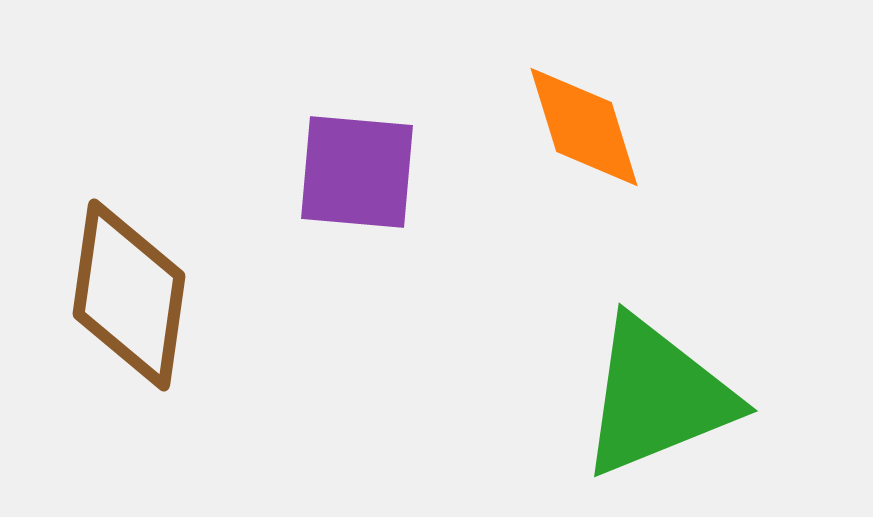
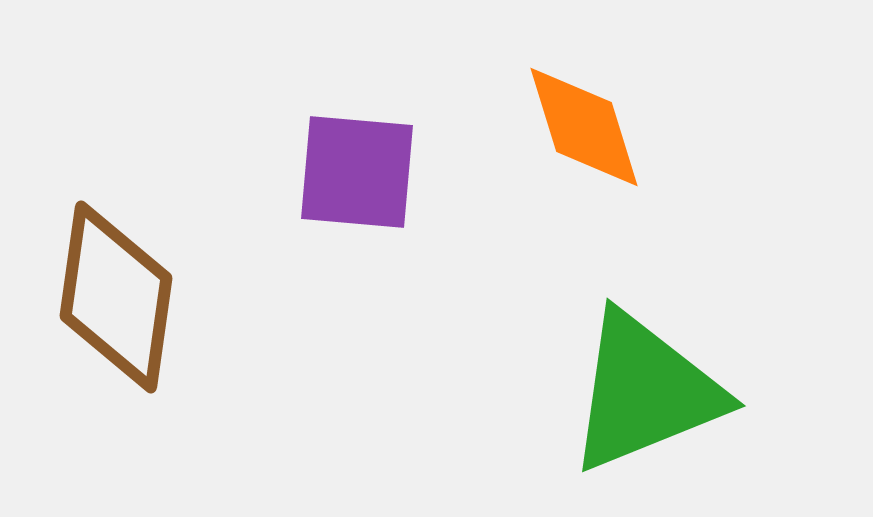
brown diamond: moved 13 px left, 2 px down
green triangle: moved 12 px left, 5 px up
